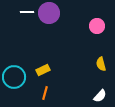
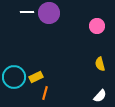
yellow semicircle: moved 1 px left
yellow rectangle: moved 7 px left, 7 px down
